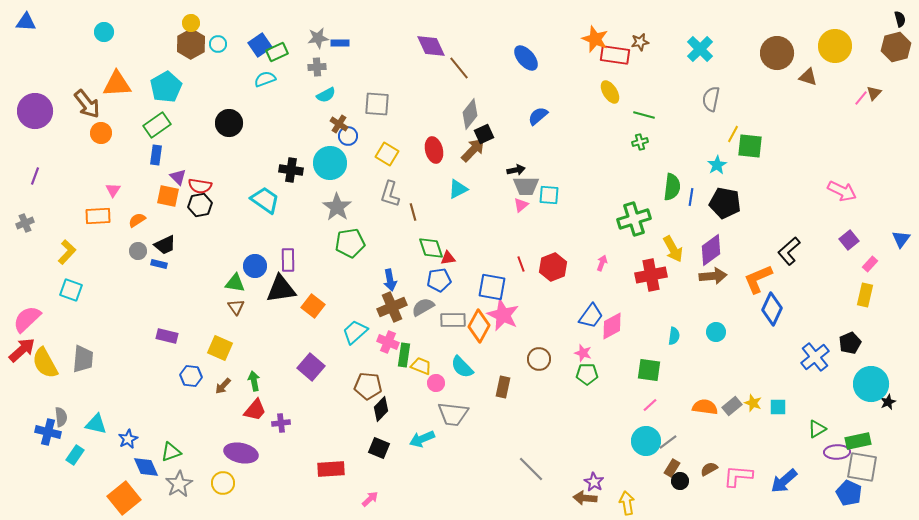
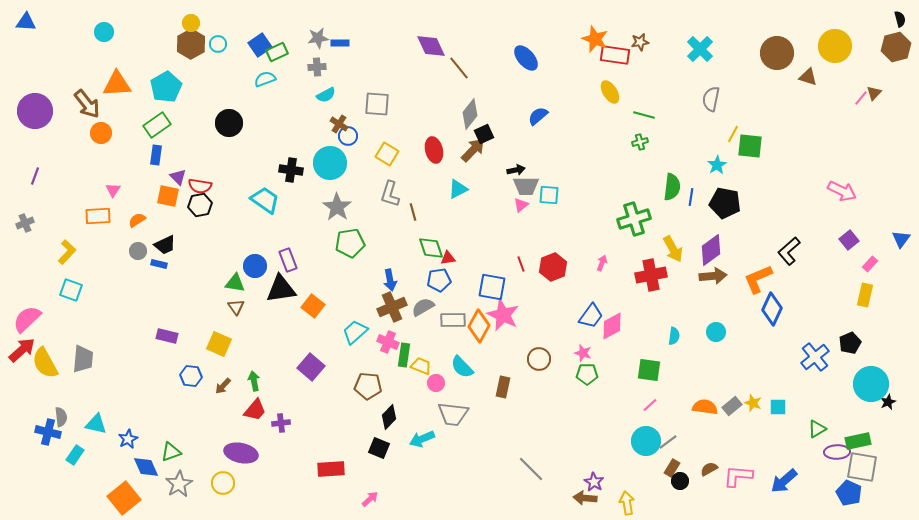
purple rectangle at (288, 260): rotated 20 degrees counterclockwise
yellow square at (220, 348): moved 1 px left, 4 px up
black diamond at (381, 409): moved 8 px right, 8 px down
